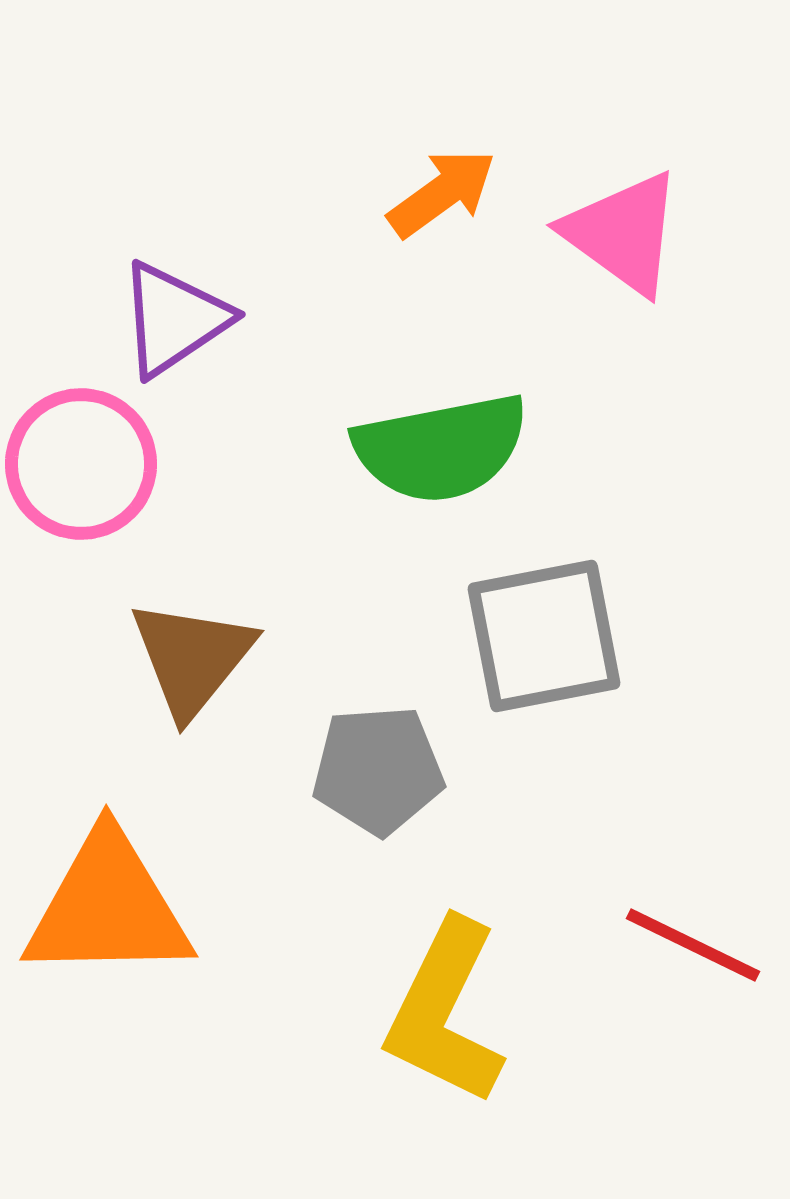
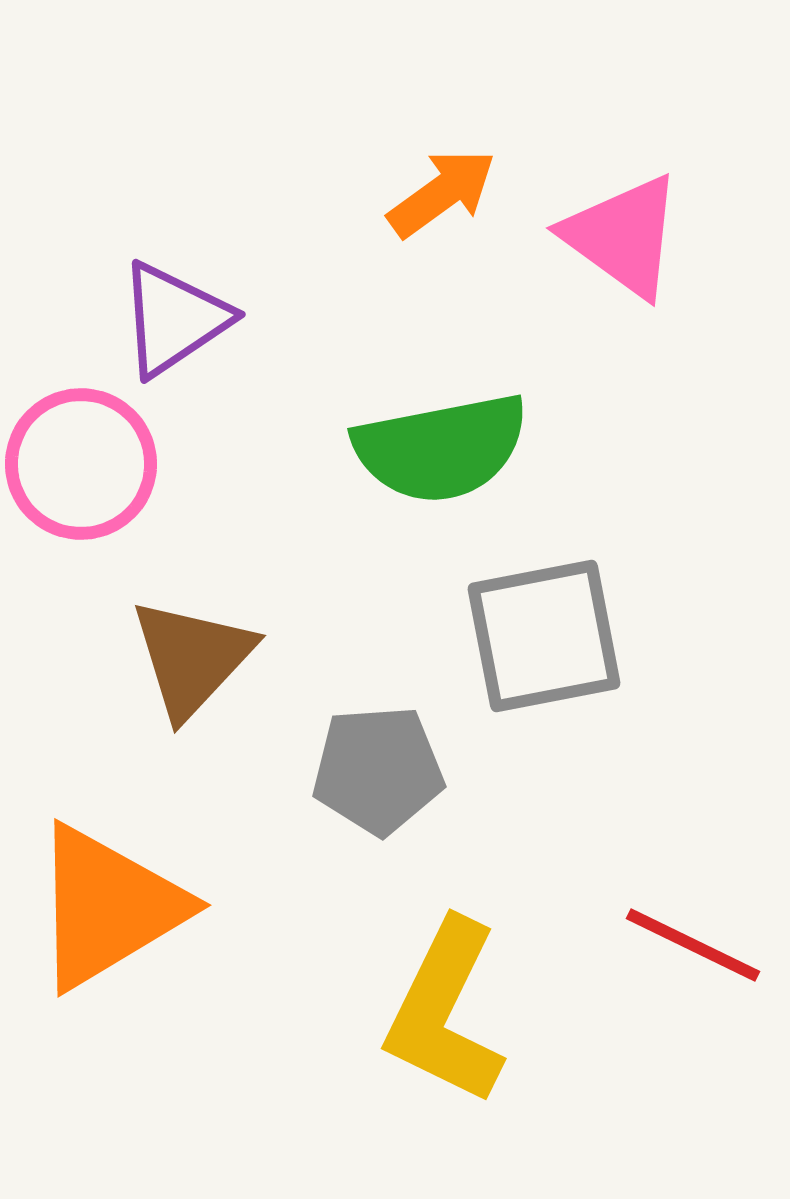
pink triangle: moved 3 px down
brown triangle: rotated 4 degrees clockwise
orange triangle: rotated 30 degrees counterclockwise
